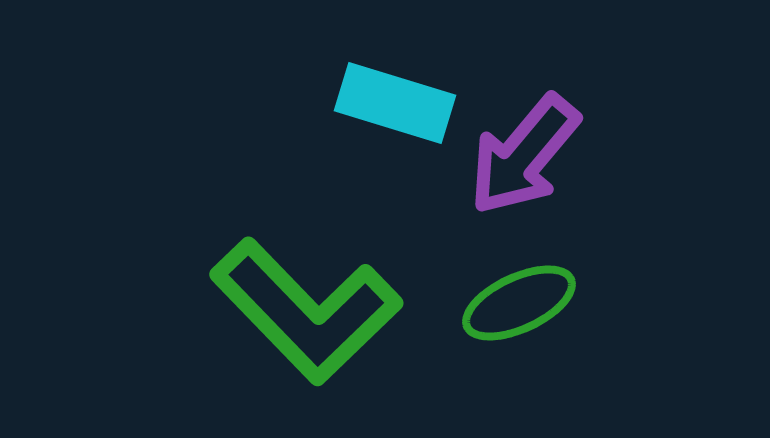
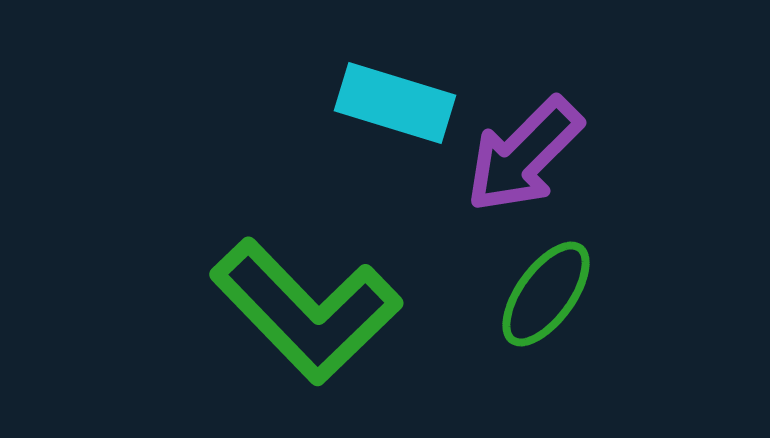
purple arrow: rotated 5 degrees clockwise
green ellipse: moved 27 px right, 9 px up; rotated 29 degrees counterclockwise
